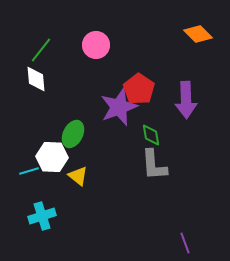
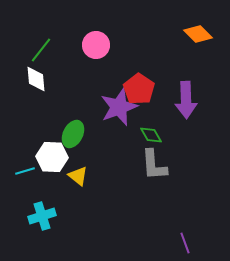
green diamond: rotated 20 degrees counterclockwise
cyan line: moved 4 px left
